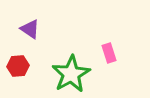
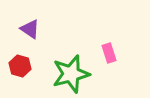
red hexagon: moved 2 px right; rotated 20 degrees clockwise
green star: rotated 15 degrees clockwise
